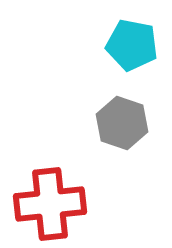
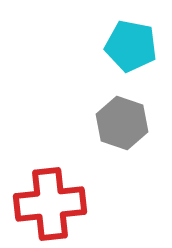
cyan pentagon: moved 1 px left, 1 px down
